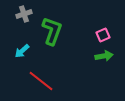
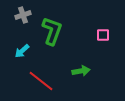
gray cross: moved 1 px left, 1 px down
pink square: rotated 24 degrees clockwise
green arrow: moved 23 px left, 15 px down
